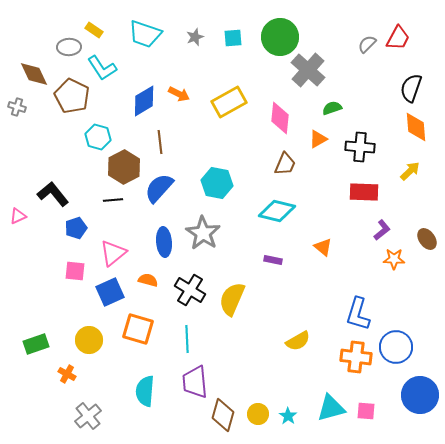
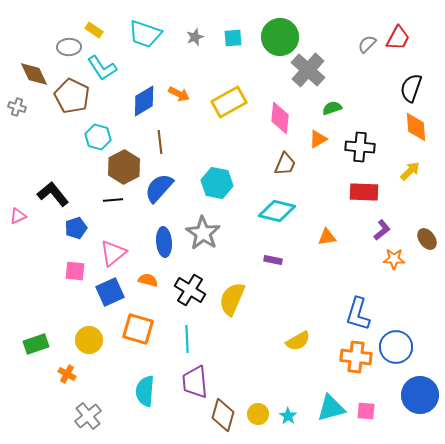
orange triangle at (323, 247): moved 4 px right, 10 px up; rotated 48 degrees counterclockwise
